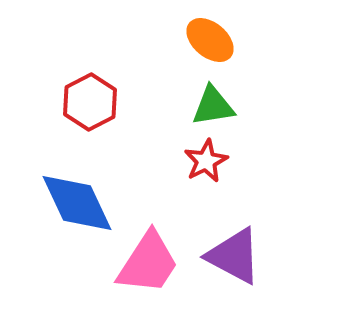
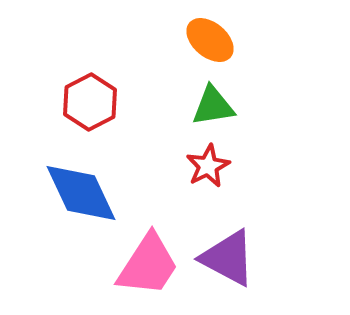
red star: moved 2 px right, 5 px down
blue diamond: moved 4 px right, 10 px up
purple triangle: moved 6 px left, 2 px down
pink trapezoid: moved 2 px down
